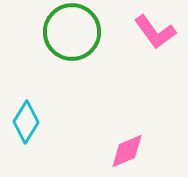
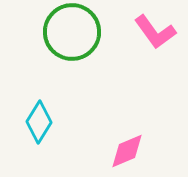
cyan diamond: moved 13 px right
